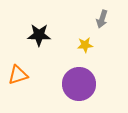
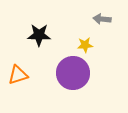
gray arrow: rotated 78 degrees clockwise
purple circle: moved 6 px left, 11 px up
